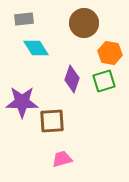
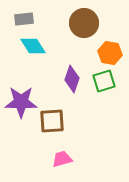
cyan diamond: moved 3 px left, 2 px up
purple star: moved 1 px left
